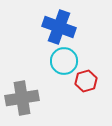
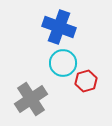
cyan circle: moved 1 px left, 2 px down
gray cross: moved 9 px right, 1 px down; rotated 24 degrees counterclockwise
